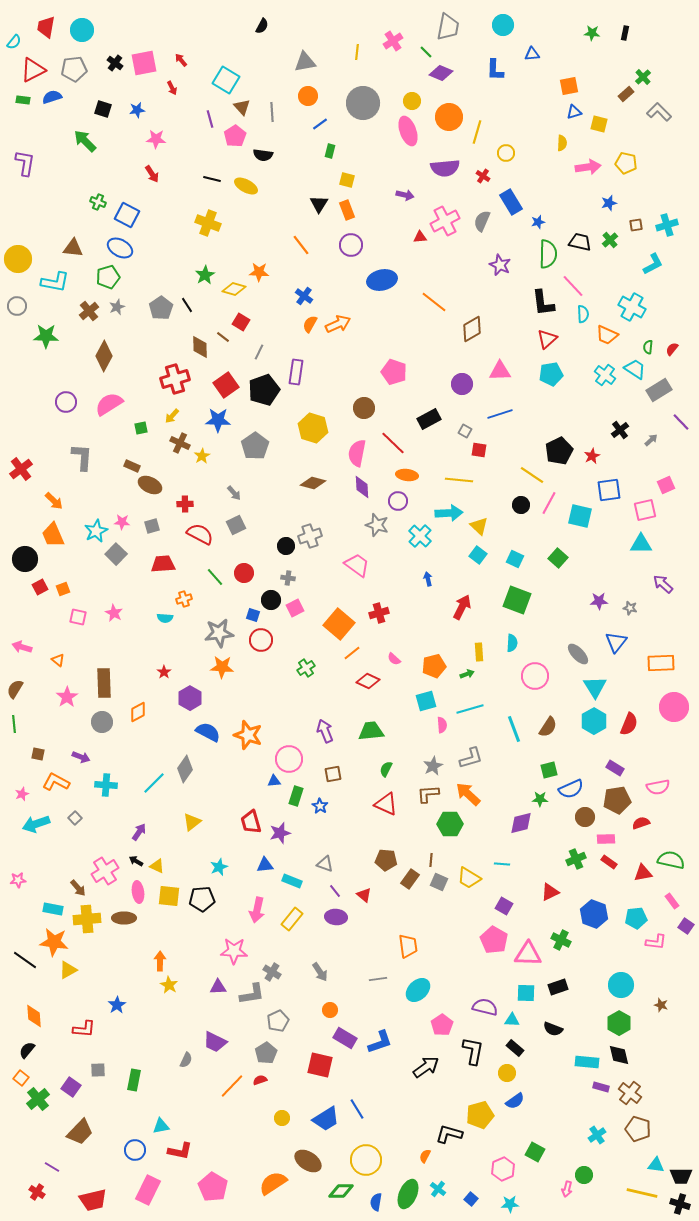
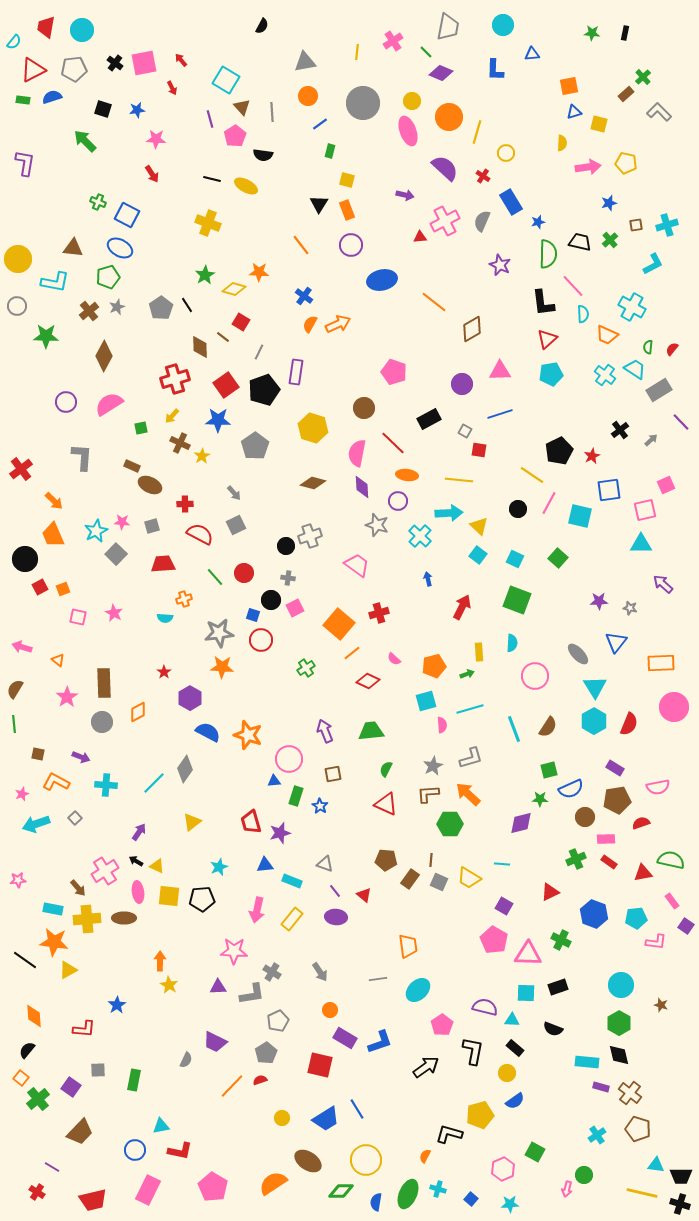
purple semicircle at (445, 168): rotated 132 degrees counterclockwise
black circle at (521, 505): moved 3 px left, 4 px down
cyan cross at (438, 1189): rotated 21 degrees counterclockwise
